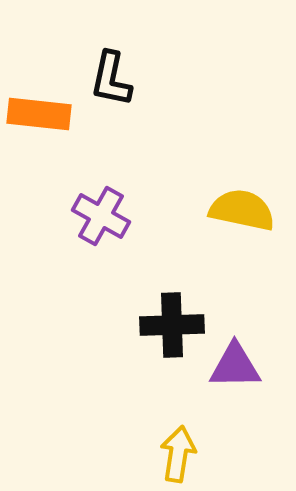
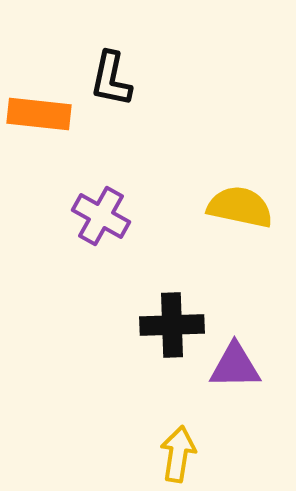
yellow semicircle: moved 2 px left, 3 px up
